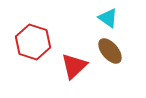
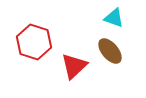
cyan triangle: moved 6 px right; rotated 15 degrees counterclockwise
red hexagon: moved 1 px right
